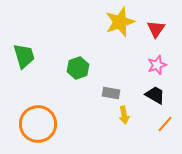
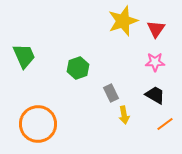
yellow star: moved 3 px right, 1 px up
green trapezoid: rotated 8 degrees counterclockwise
pink star: moved 2 px left, 3 px up; rotated 18 degrees clockwise
gray rectangle: rotated 54 degrees clockwise
orange line: rotated 12 degrees clockwise
